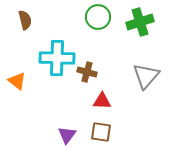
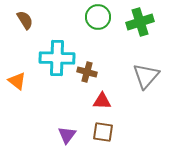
brown semicircle: rotated 18 degrees counterclockwise
brown square: moved 2 px right
